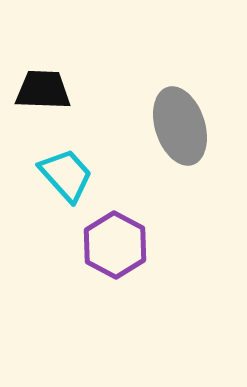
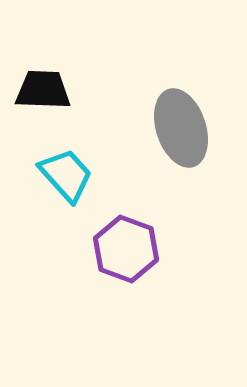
gray ellipse: moved 1 px right, 2 px down
purple hexagon: moved 11 px right, 4 px down; rotated 8 degrees counterclockwise
